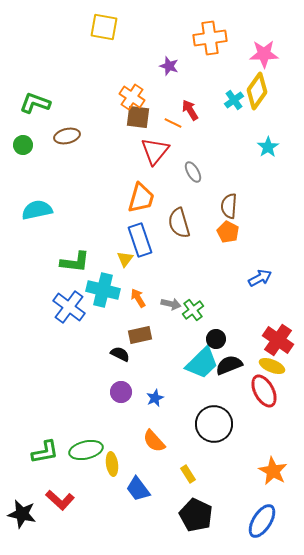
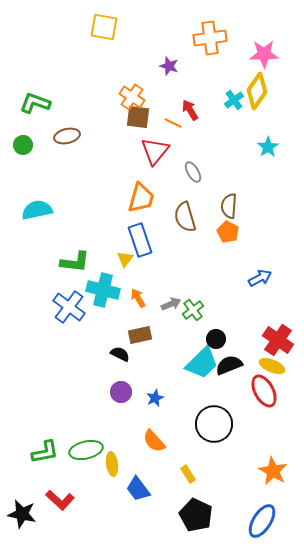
brown semicircle at (179, 223): moved 6 px right, 6 px up
gray arrow at (171, 304): rotated 36 degrees counterclockwise
